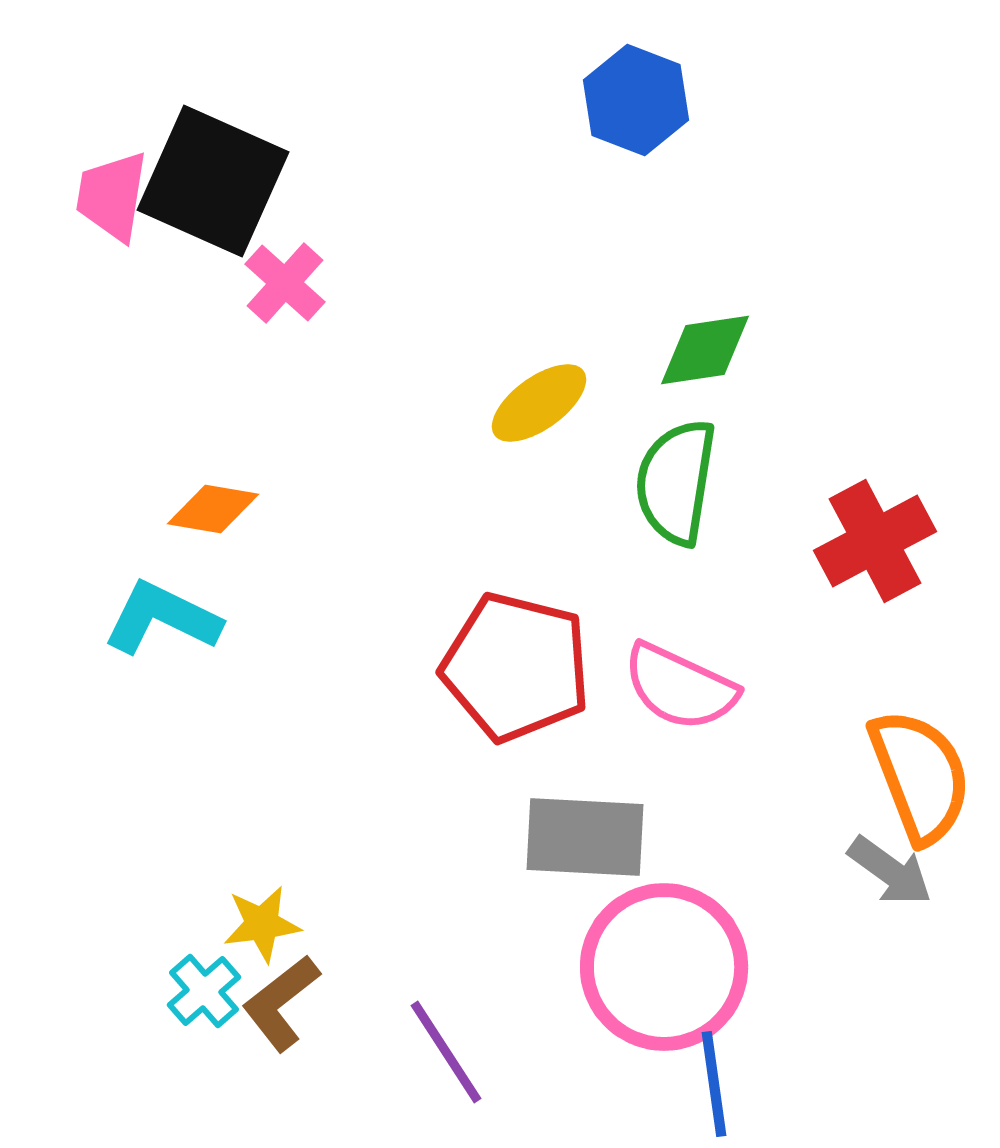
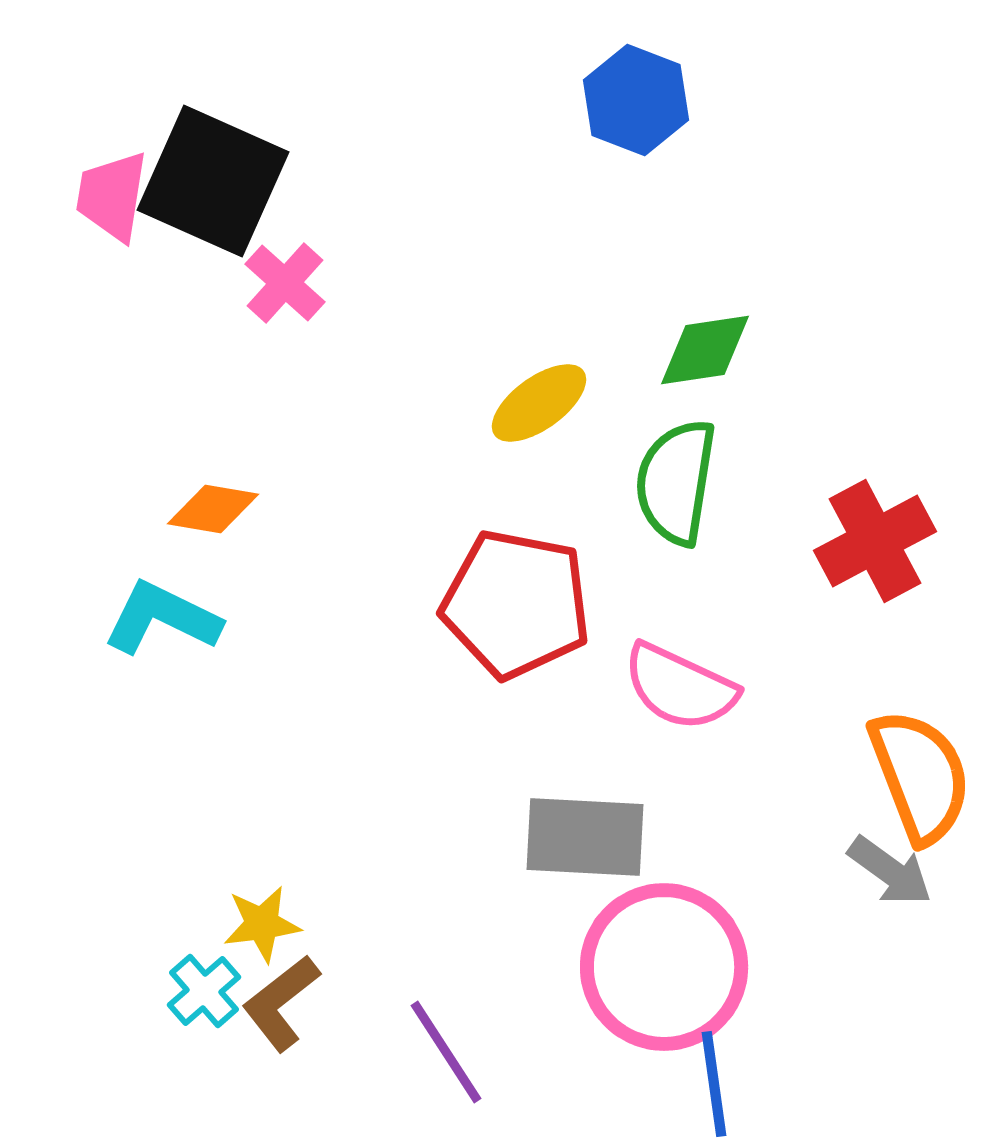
red pentagon: moved 63 px up; rotated 3 degrees counterclockwise
